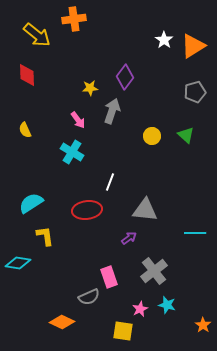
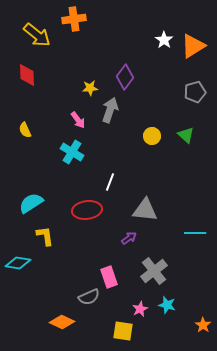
gray arrow: moved 2 px left, 1 px up
